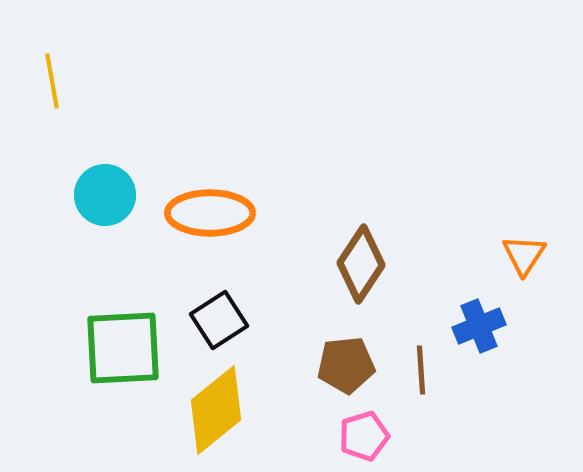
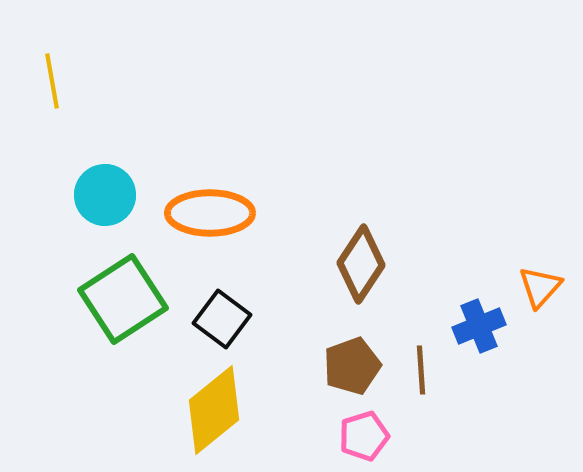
orange triangle: moved 16 px right, 32 px down; rotated 9 degrees clockwise
black square: moved 3 px right, 1 px up; rotated 20 degrees counterclockwise
green square: moved 49 px up; rotated 30 degrees counterclockwise
brown pentagon: moved 6 px right, 1 px down; rotated 14 degrees counterclockwise
yellow diamond: moved 2 px left
